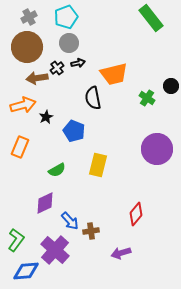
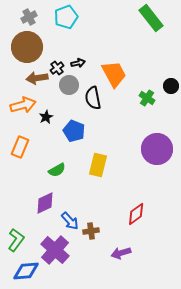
gray circle: moved 42 px down
orange trapezoid: rotated 104 degrees counterclockwise
red diamond: rotated 15 degrees clockwise
